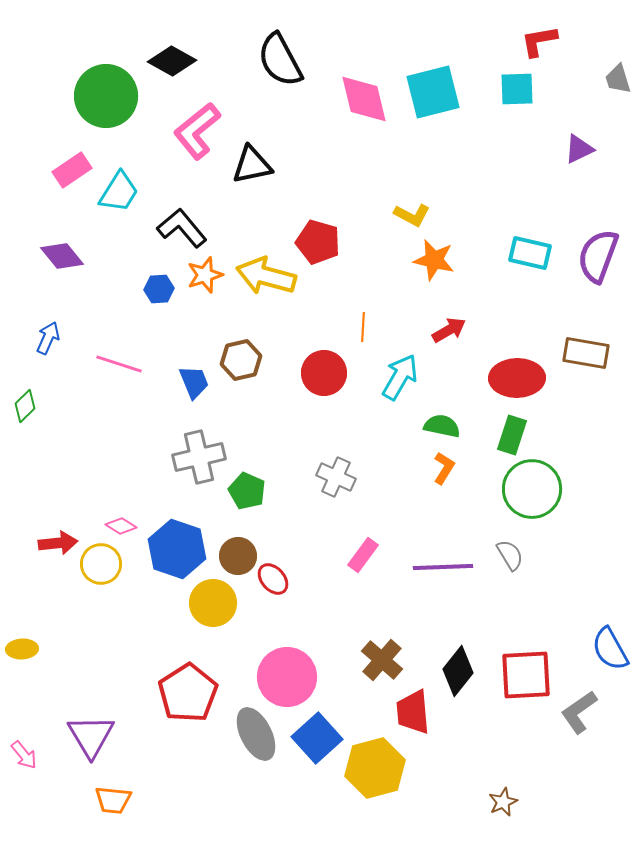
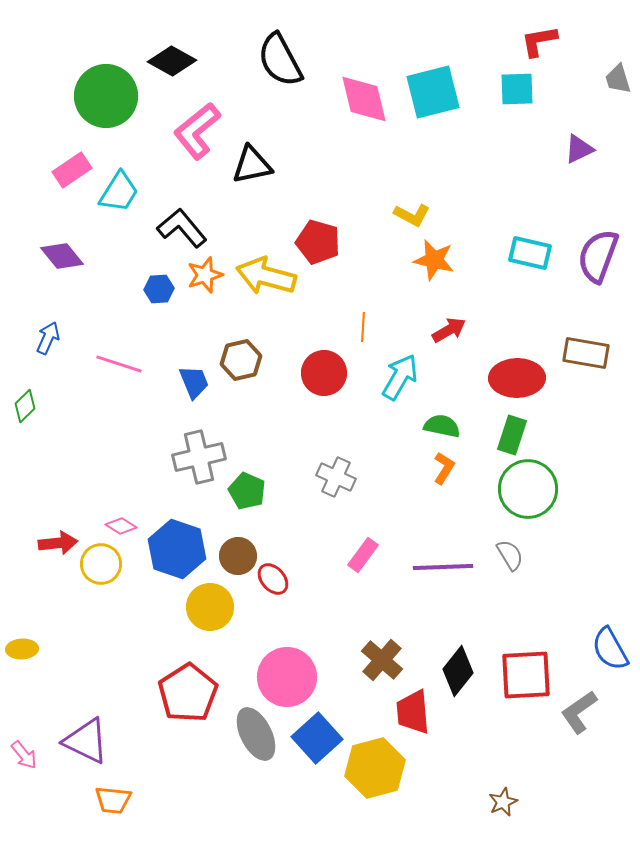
green circle at (532, 489): moved 4 px left
yellow circle at (213, 603): moved 3 px left, 4 px down
purple triangle at (91, 736): moved 5 px left, 5 px down; rotated 33 degrees counterclockwise
